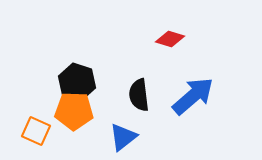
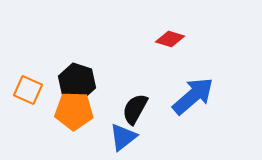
black semicircle: moved 4 px left, 14 px down; rotated 36 degrees clockwise
orange square: moved 8 px left, 41 px up
